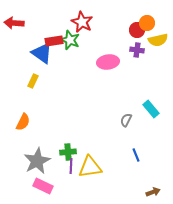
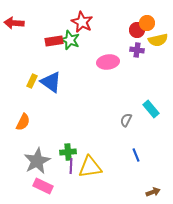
blue triangle: moved 9 px right, 29 px down
yellow rectangle: moved 1 px left
